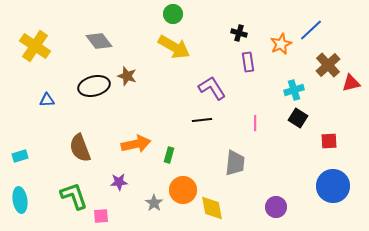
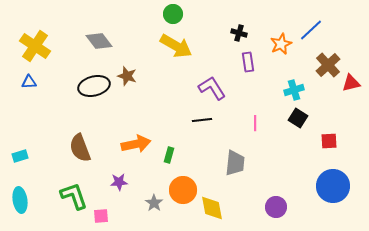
yellow arrow: moved 2 px right, 1 px up
blue triangle: moved 18 px left, 18 px up
